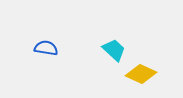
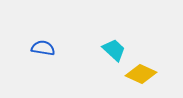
blue semicircle: moved 3 px left
